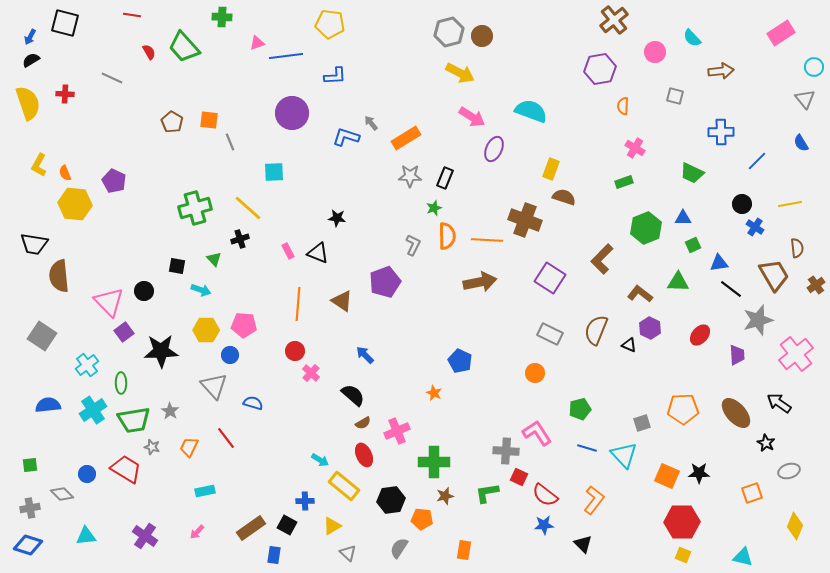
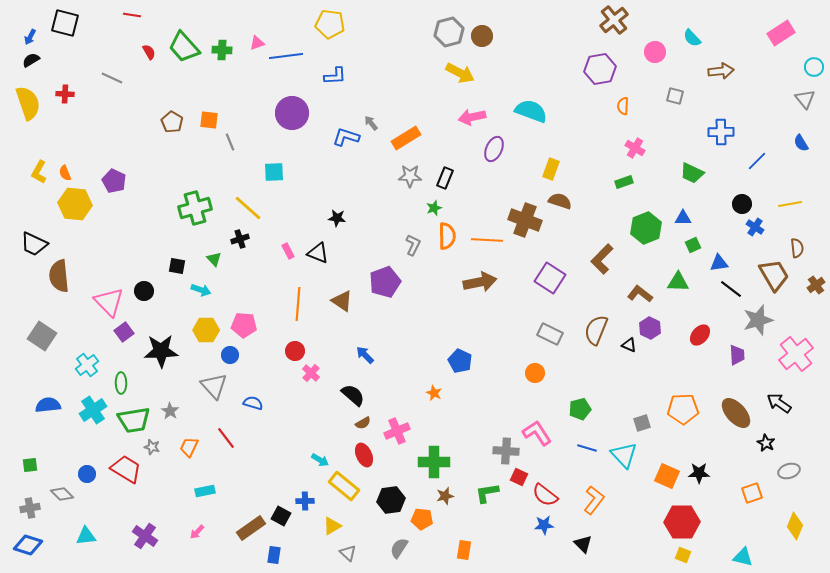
green cross at (222, 17): moved 33 px down
pink arrow at (472, 117): rotated 136 degrees clockwise
yellow L-shape at (39, 165): moved 7 px down
brown semicircle at (564, 197): moved 4 px left, 4 px down
black trapezoid at (34, 244): rotated 16 degrees clockwise
black square at (287, 525): moved 6 px left, 9 px up
